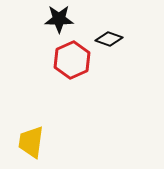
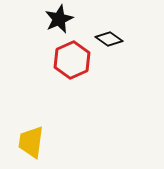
black star: rotated 24 degrees counterclockwise
black diamond: rotated 16 degrees clockwise
